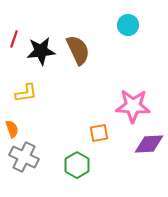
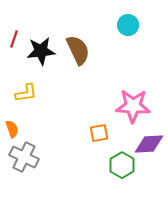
green hexagon: moved 45 px right
